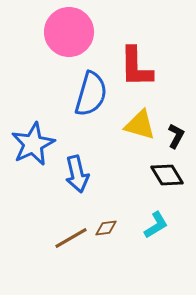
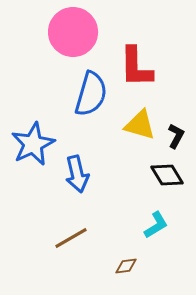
pink circle: moved 4 px right
brown diamond: moved 20 px right, 38 px down
